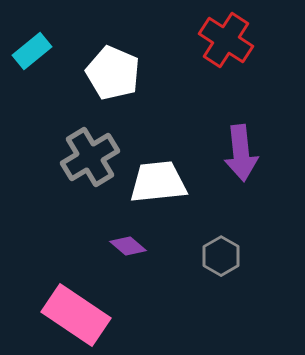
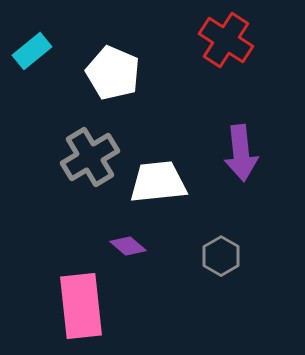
pink rectangle: moved 5 px right, 9 px up; rotated 50 degrees clockwise
